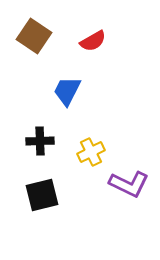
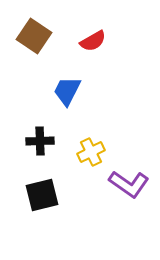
purple L-shape: rotated 9 degrees clockwise
